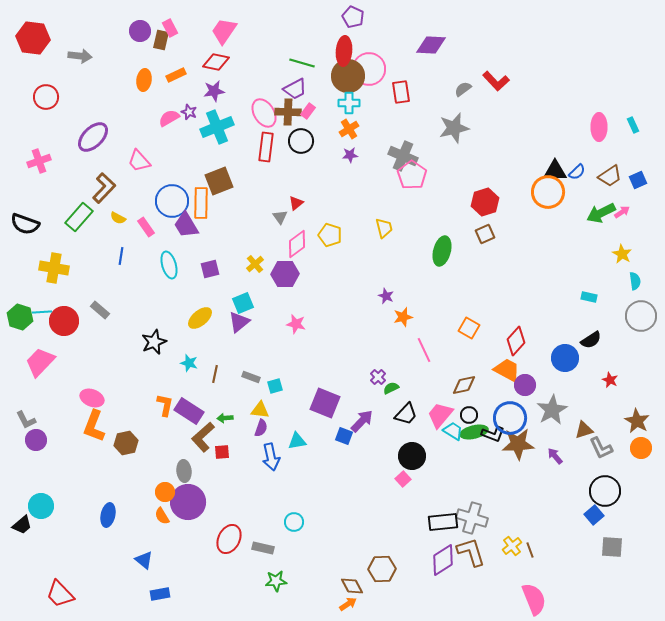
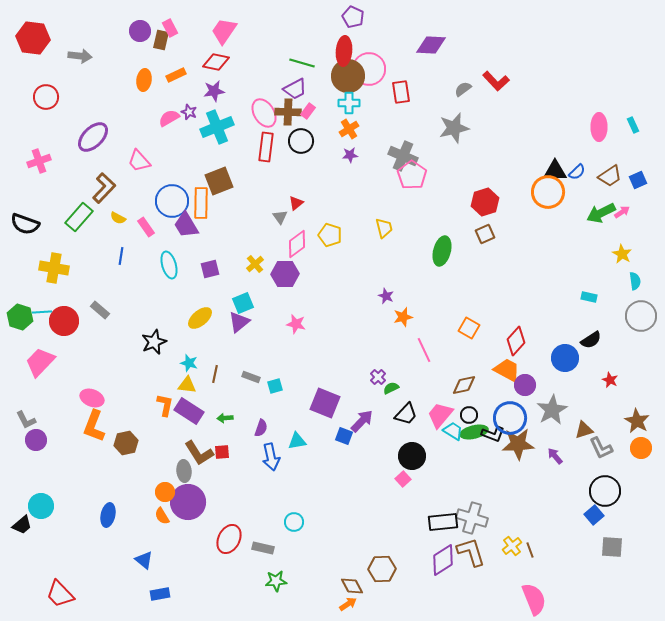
yellow triangle at (260, 410): moved 73 px left, 25 px up
brown L-shape at (203, 437): moved 4 px left, 16 px down; rotated 80 degrees counterclockwise
